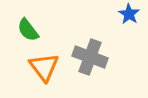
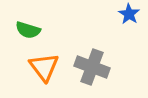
green semicircle: rotated 35 degrees counterclockwise
gray cross: moved 2 px right, 10 px down
